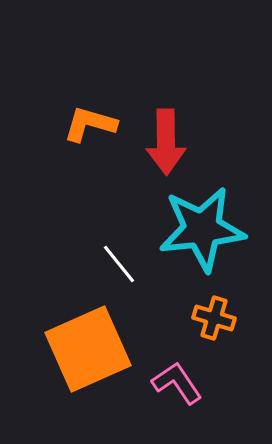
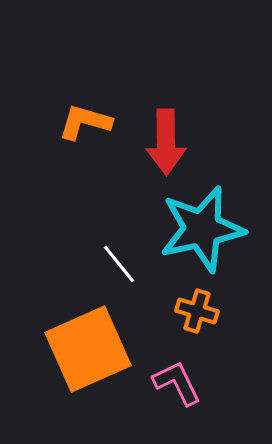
orange L-shape: moved 5 px left, 2 px up
cyan star: rotated 6 degrees counterclockwise
orange cross: moved 17 px left, 7 px up
pink L-shape: rotated 8 degrees clockwise
